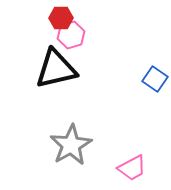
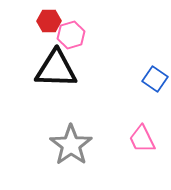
red hexagon: moved 12 px left, 3 px down
black triangle: rotated 15 degrees clockwise
gray star: rotated 6 degrees counterclockwise
pink trapezoid: moved 10 px right, 29 px up; rotated 92 degrees clockwise
